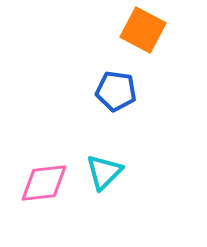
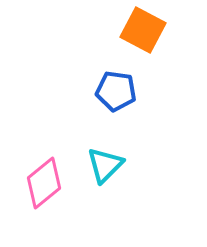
cyan triangle: moved 1 px right, 7 px up
pink diamond: rotated 33 degrees counterclockwise
